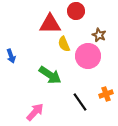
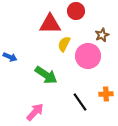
brown star: moved 3 px right; rotated 24 degrees clockwise
yellow semicircle: rotated 49 degrees clockwise
blue arrow: moved 1 px left, 1 px down; rotated 48 degrees counterclockwise
green arrow: moved 4 px left
orange cross: rotated 16 degrees clockwise
